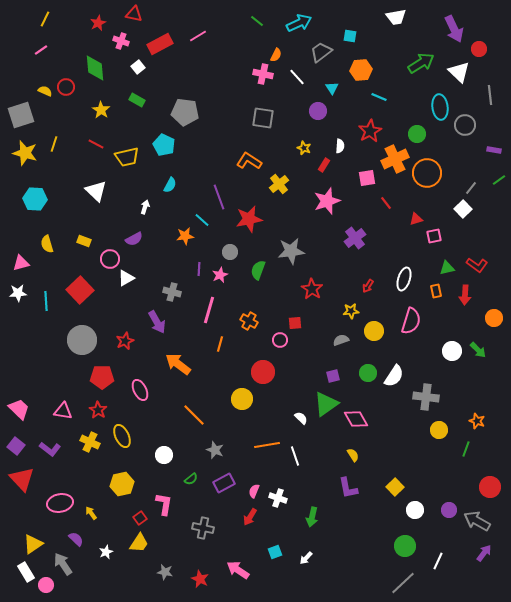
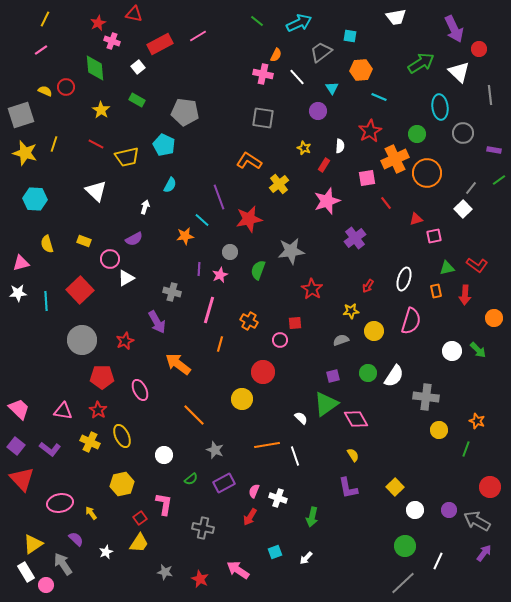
pink cross at (121, 41): moved 9 px left
gray circle at (465, 125): moved 2 px left, 8 px down
